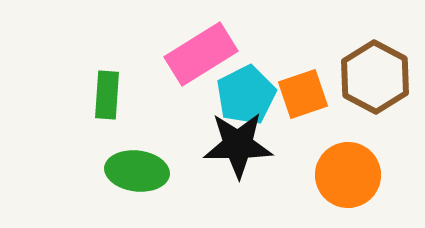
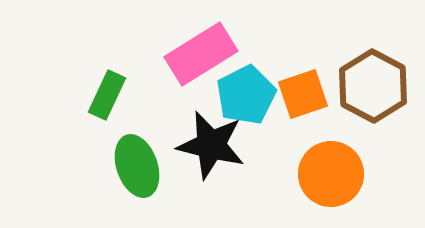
brown hexagon: moved 2 px left, 9 px down
green rectangle: rotated 21 degrees clockwise
black star: moved 27 px left; rotated 14 degrees clockwise
green ellipse: moved 5 px up; rotated 64 degrees clockwise
orange circle: moved 17 px left, 1 px up
